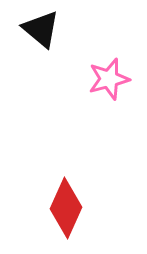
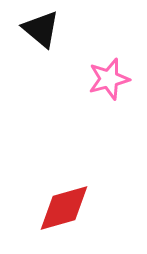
red diamond: moved 2 px left; rotated 50 degrees clockwise
